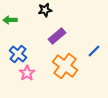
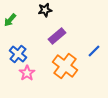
green arrow: rotated 48 degrees counterclockwise
